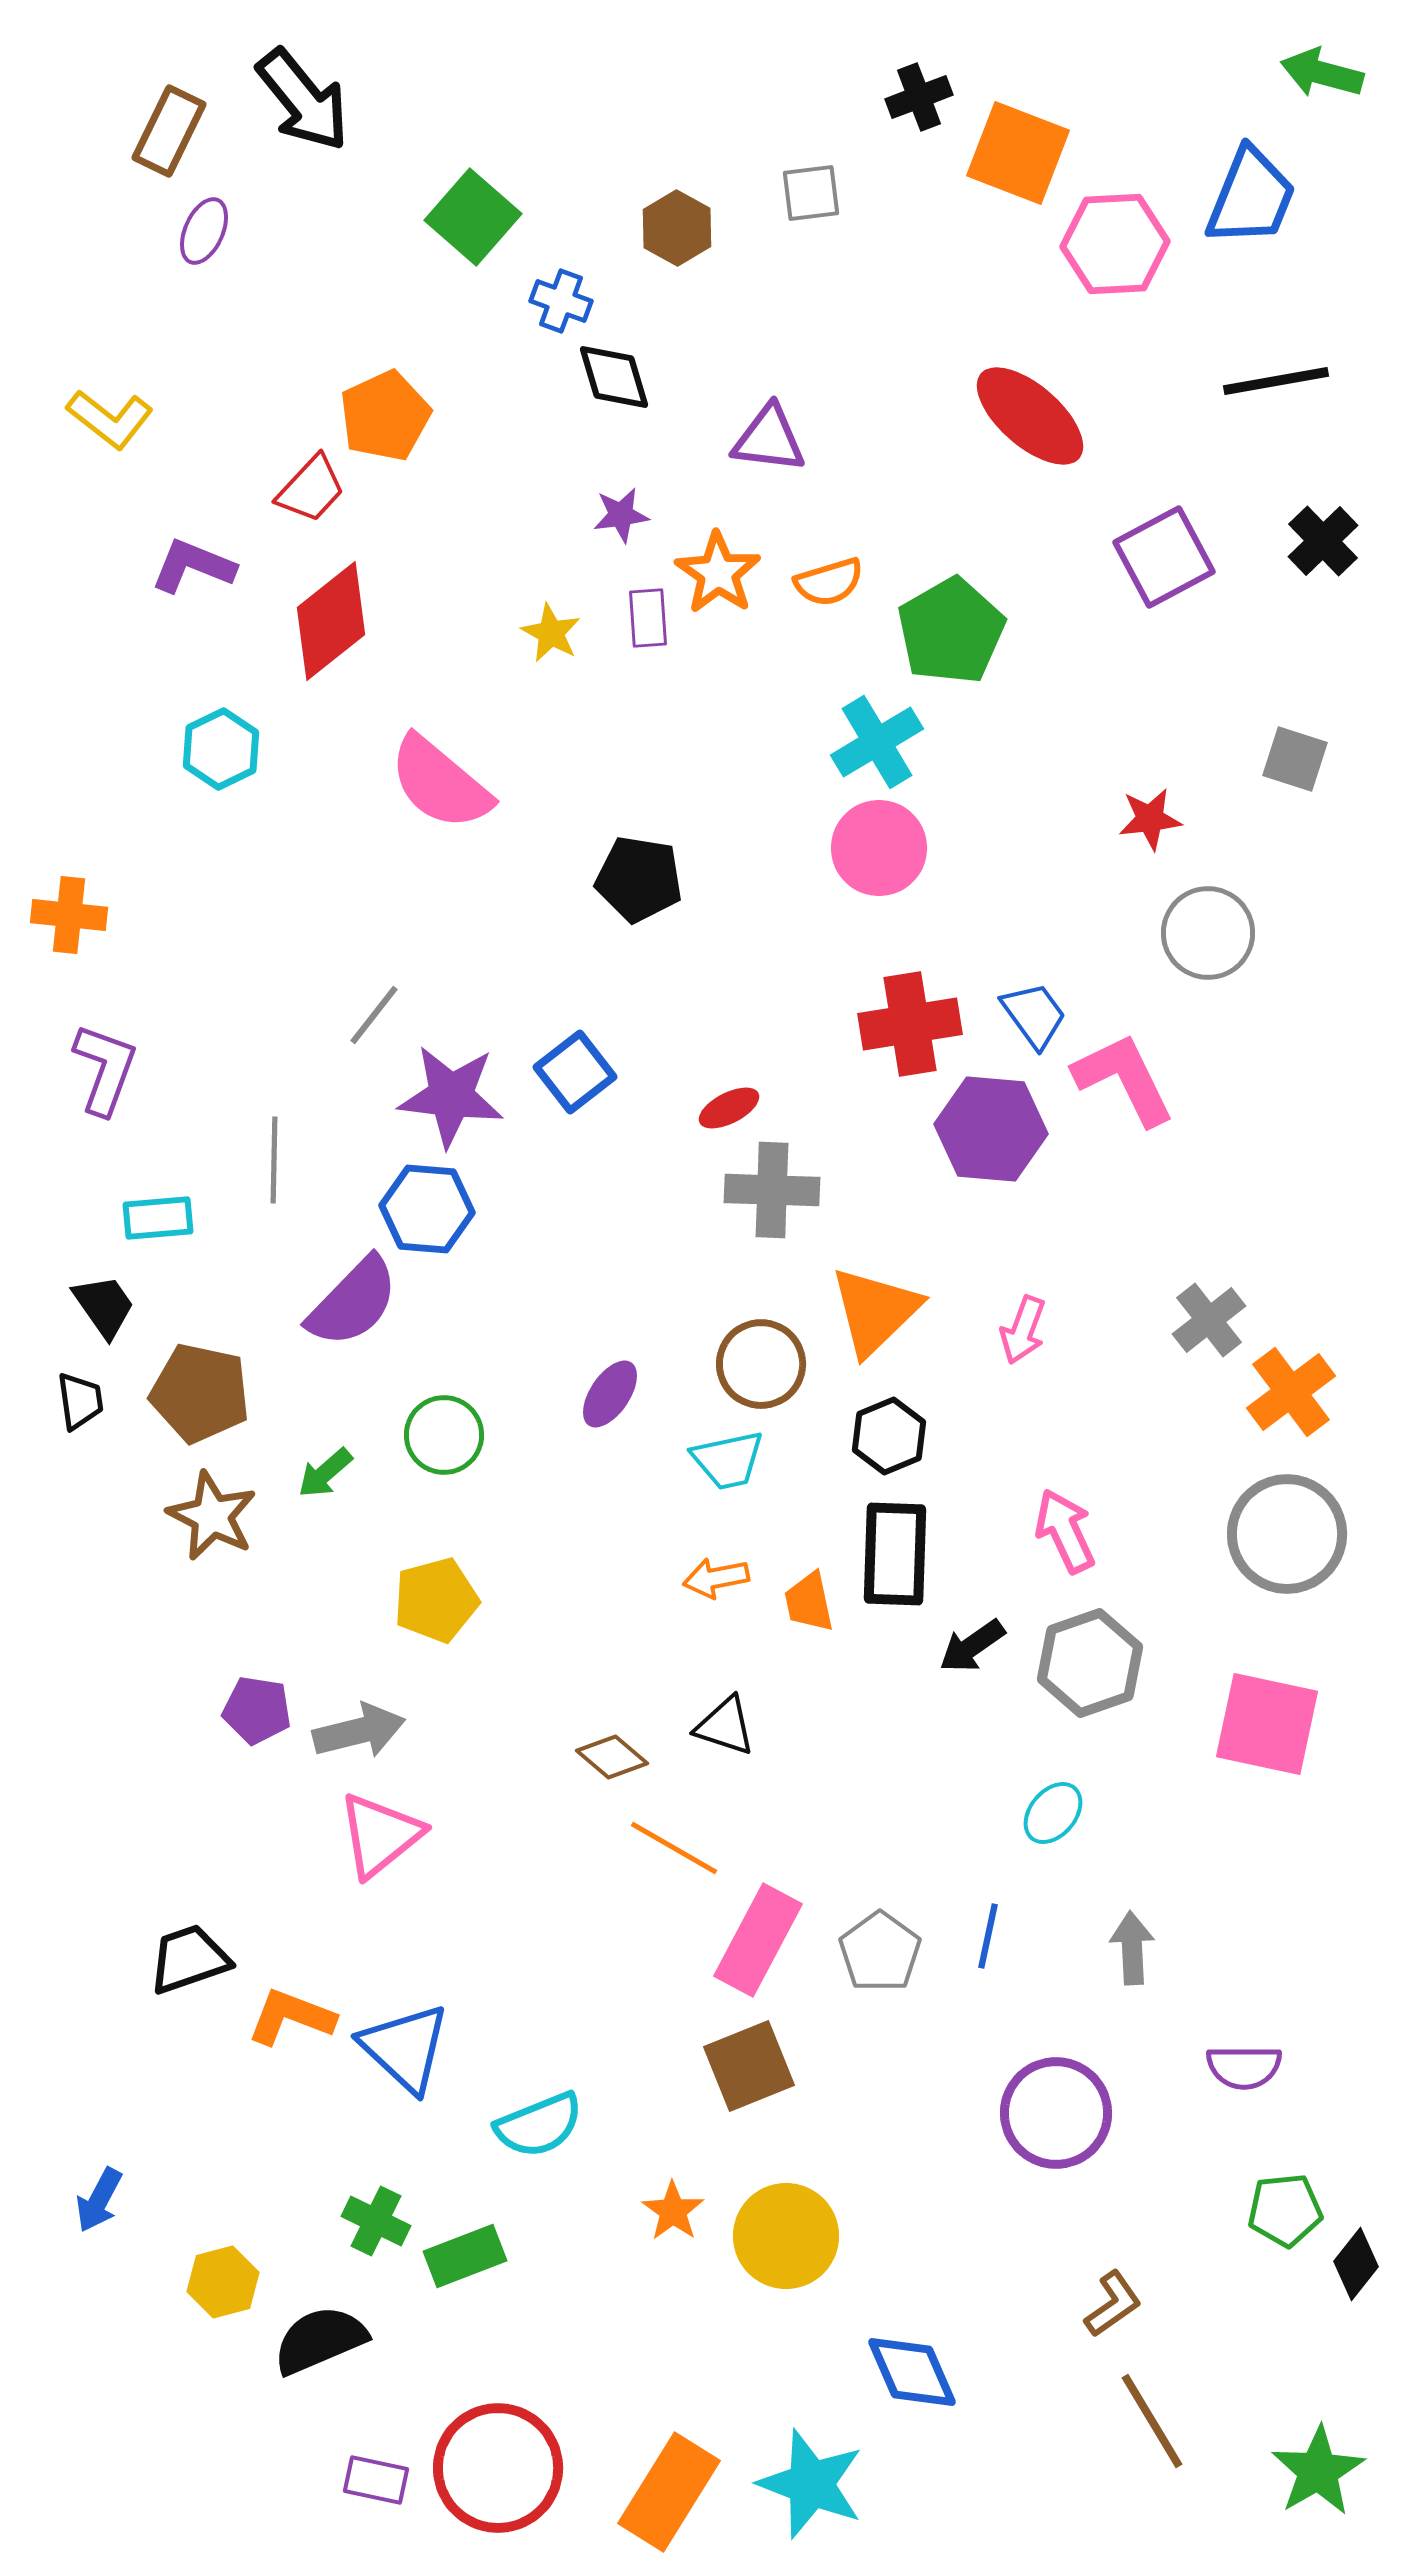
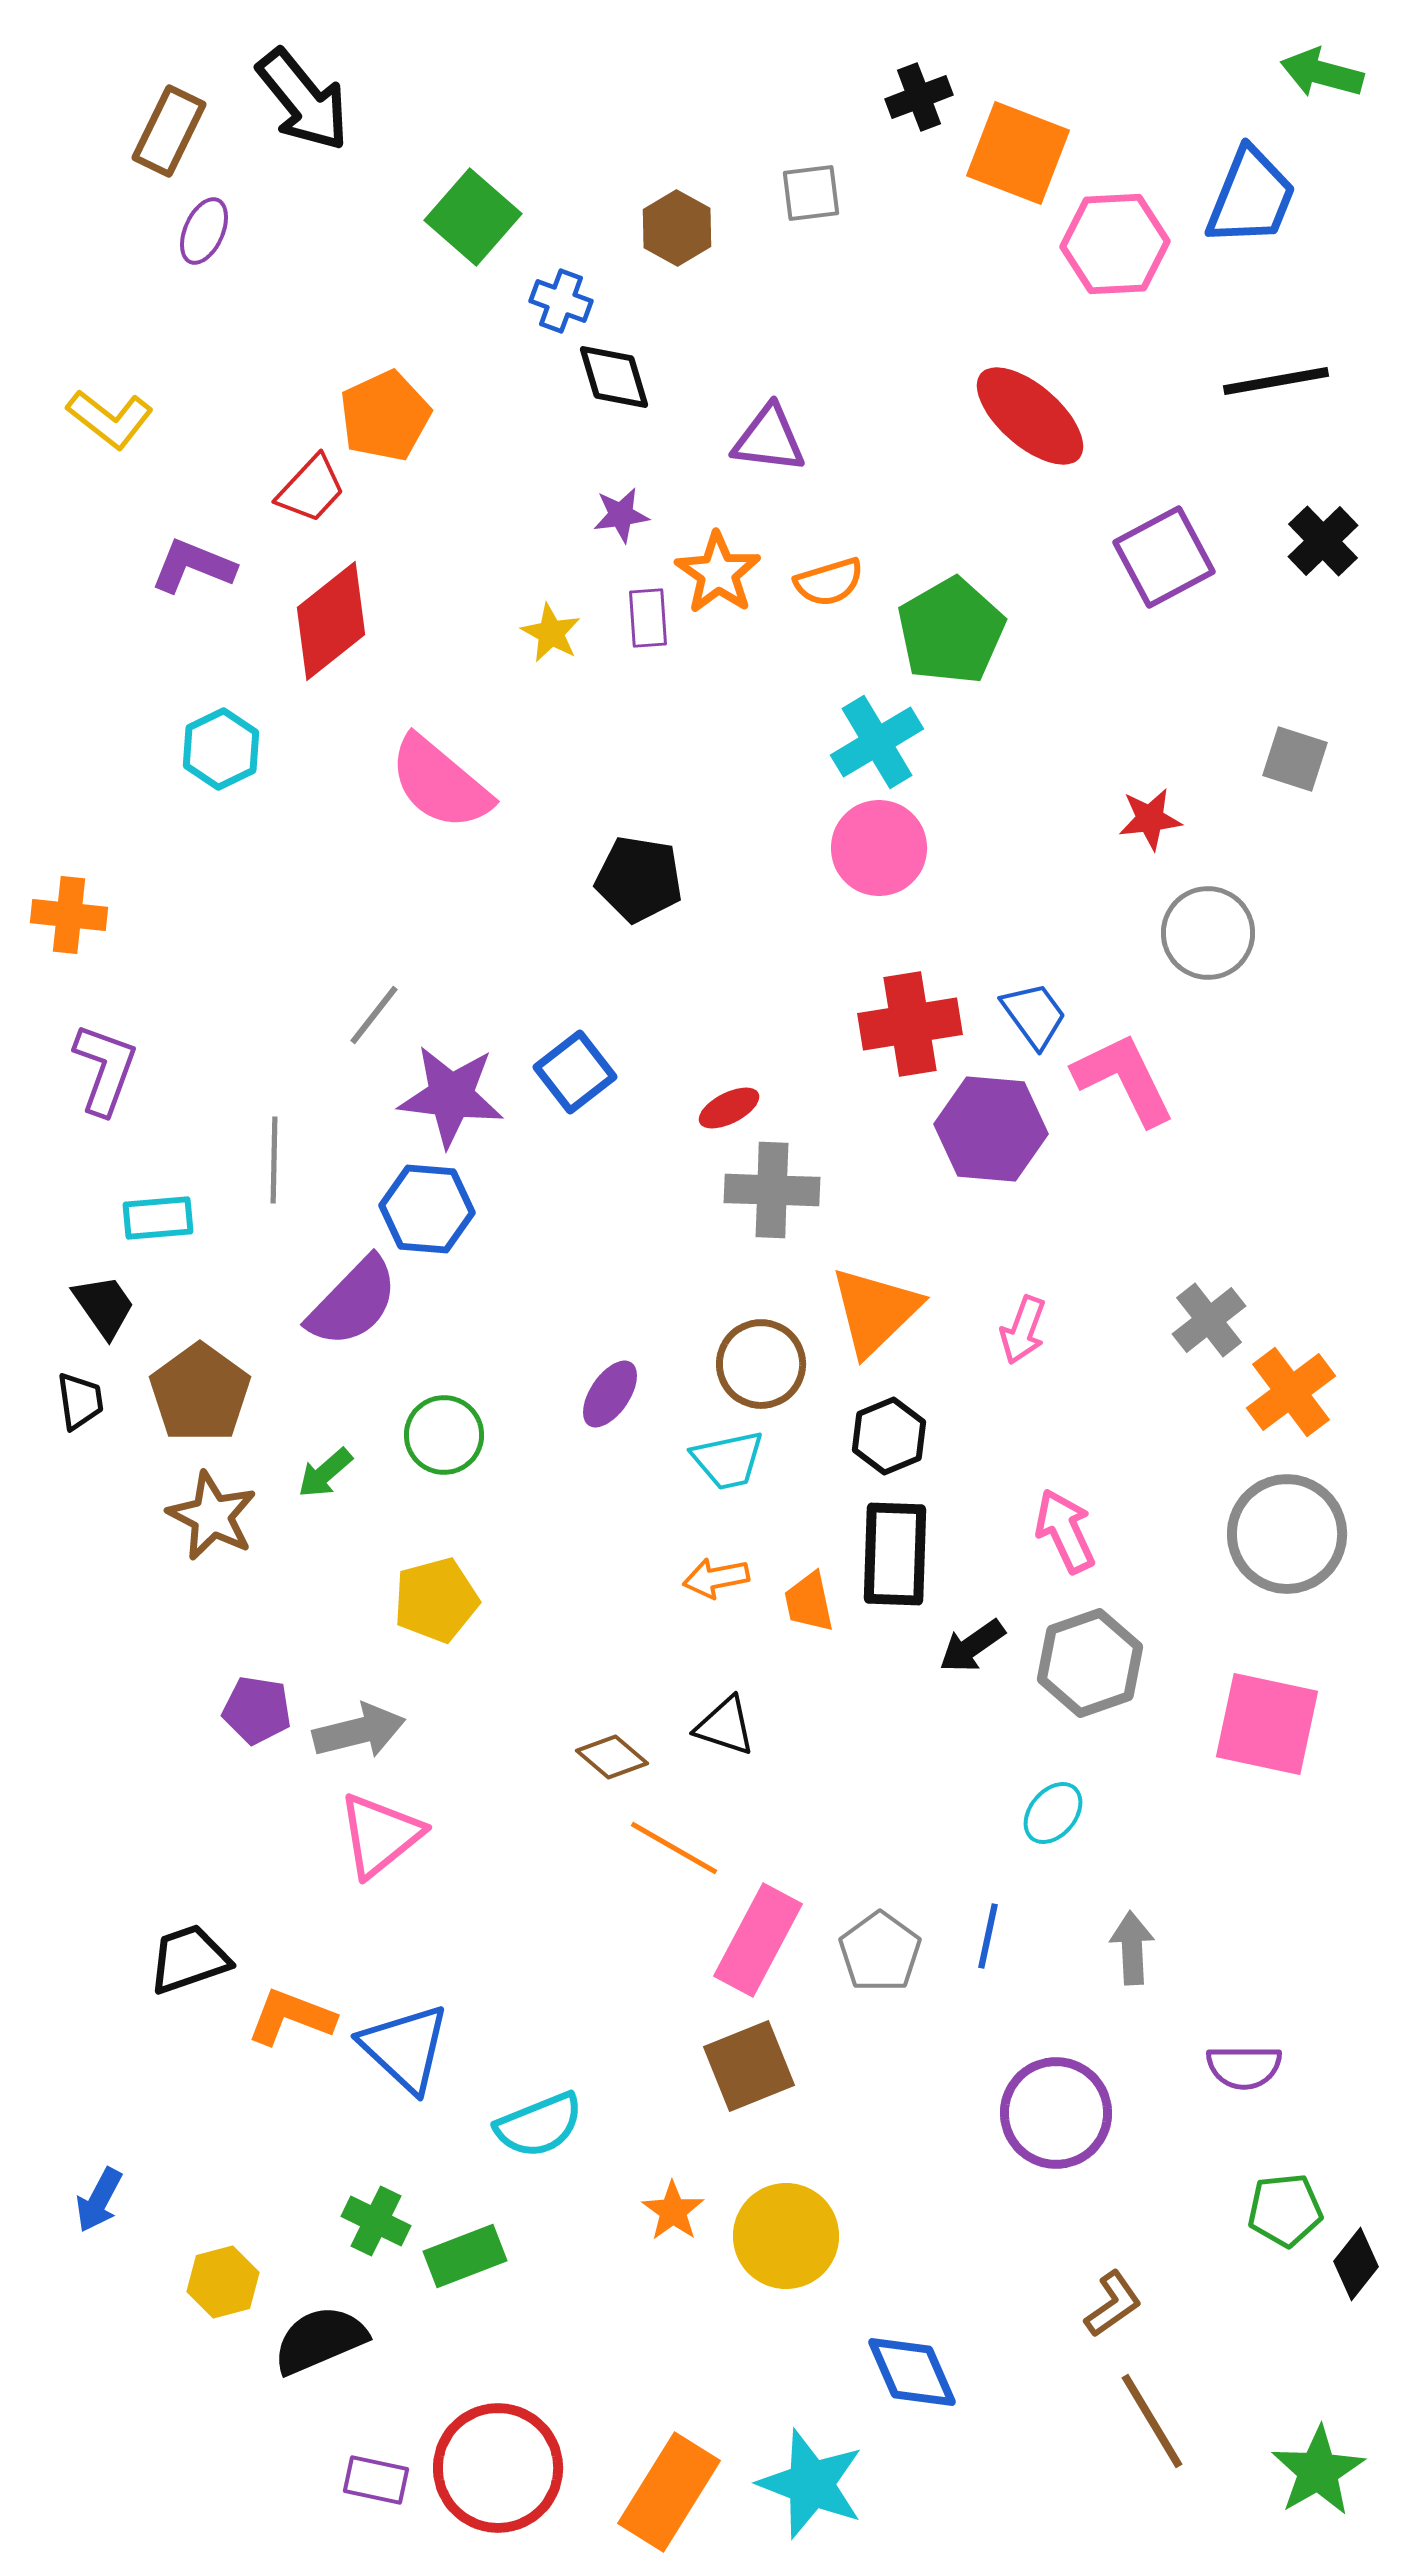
brown pentagon at (200, 1393): rotated 24 degrees clockwise
